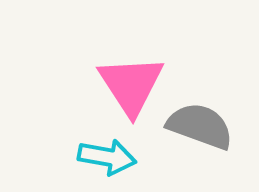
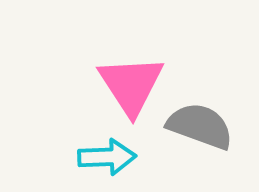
cyan arrow: rotated 12 degrees counterclockwise
